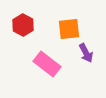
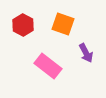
orange square: moved 6 px left, 5 px up; rotated 25 degrees clockwise
pink rectangle: moved 1 px right, 2 px down
